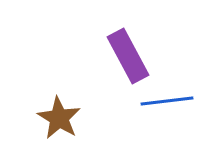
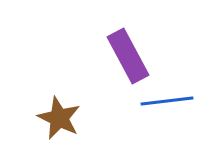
brown star: rotated 6 degrees counterclockwise
